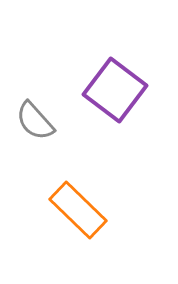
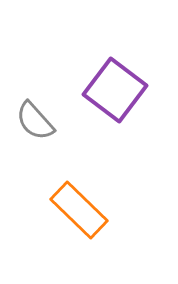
orange rectangle: moved 1 px right
